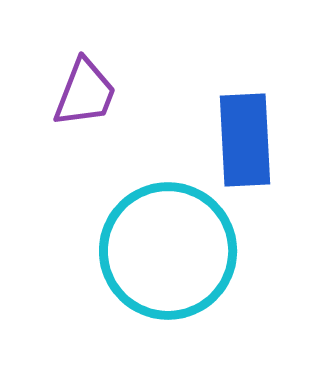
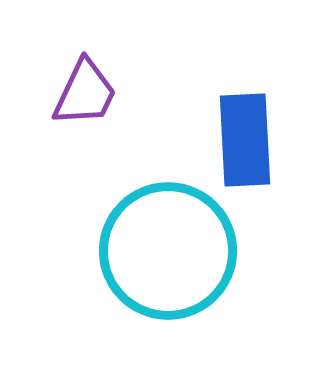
purple trapezoid: rotated 4 degrees clockwise
